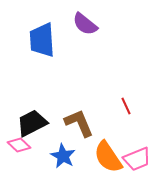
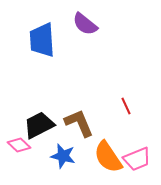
black trapezoid: moved 7 px right, 2 px down
blue star: rotated 15 degrees counterclockwise
